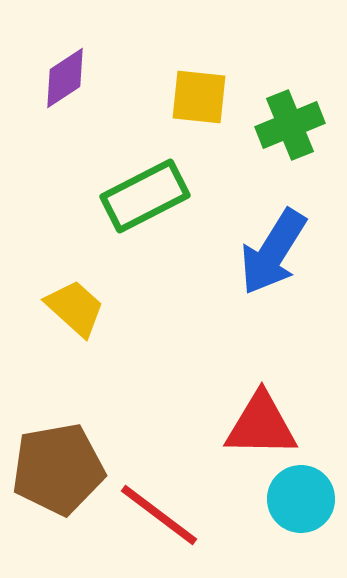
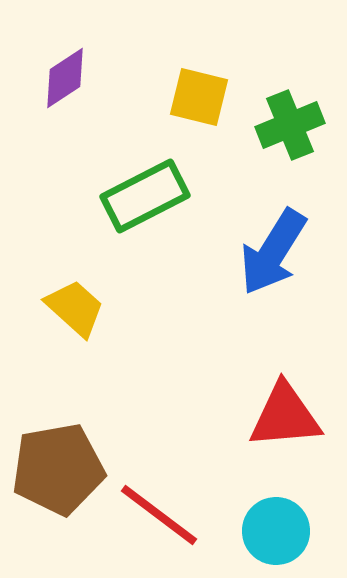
yellow square: rotated 8 degrees clockwise
red triangle: moved 24 px right, 9 px up; rotated 6 degrees counterclockwise
cyan circle: moved 25 px left, 32 px down
